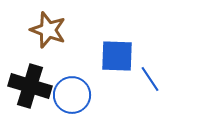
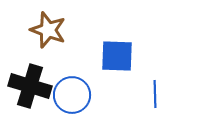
blue line: moved 5 px right, 15 px down; rotated 32 degrees clockwise
